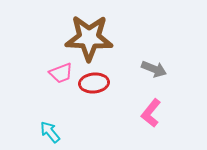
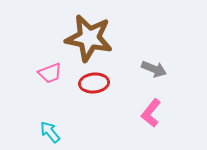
brown star: rotated 9 degrees clockwise
pink trapezoid: moved 11 px left
